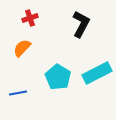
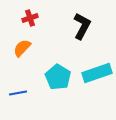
black L-shape: moved 1 px right, 2 px down
cyan rectangle: rotated 8 degrees clockwise
